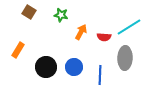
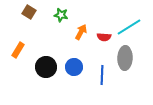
blue line: moved 2 px right
